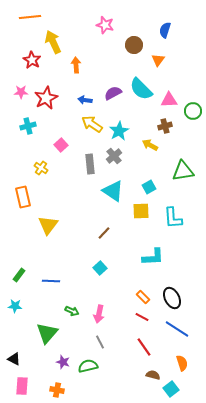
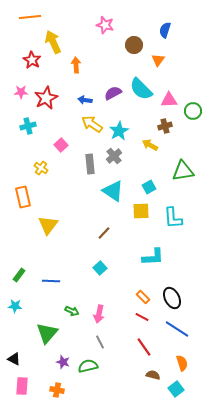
cyan square at (171, 389): moved 5 px right
